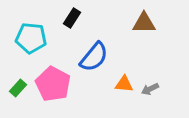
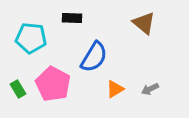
black rectangle: rotated 60 degrees clockwise
brown triangle: rotated 40 degrees clockwise
blue semicircle: rotated 8 degrees counterclockwise
orange triangle: moved 9 px left, 5 px down; rotated 36 degrees counterclockwise
green rectangle: moved 1 px down; rotated 72 degrees counterclockwise
